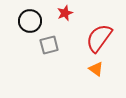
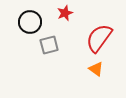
black circle: moved 1 px down
